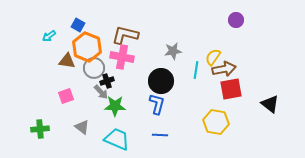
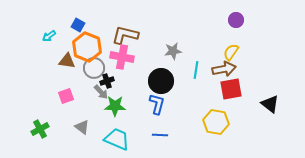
yellow semicircle: moved 18 px right, 5 px up
green cross: rotated 24 degrees counterclockwise
